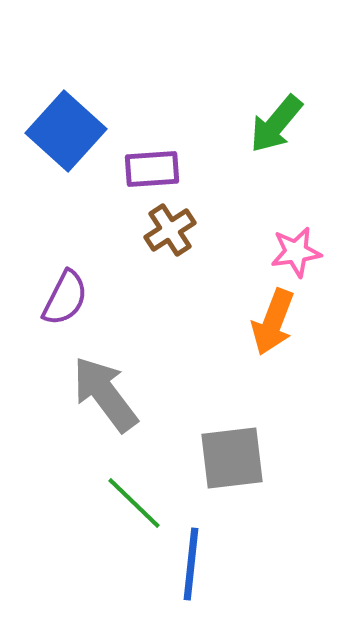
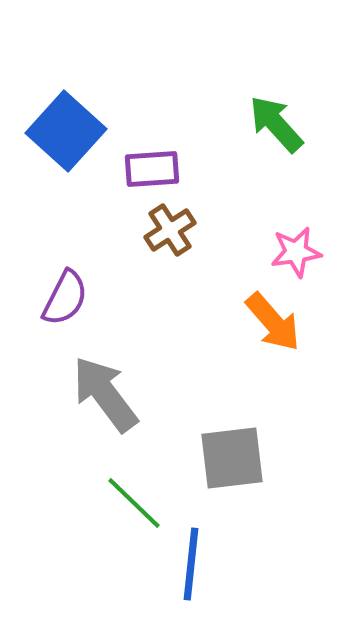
green arrow: rotated 98 degrees clockwise
orange arrow: rotated 62 degrees counterclockwise
